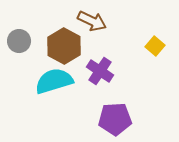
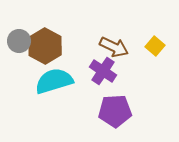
brown arrow: moved 22 px right, 26 px down
brown hexagon: moved 19 px left
purple cross: moved 3 px right
purple pentagon: moved 8 px up
